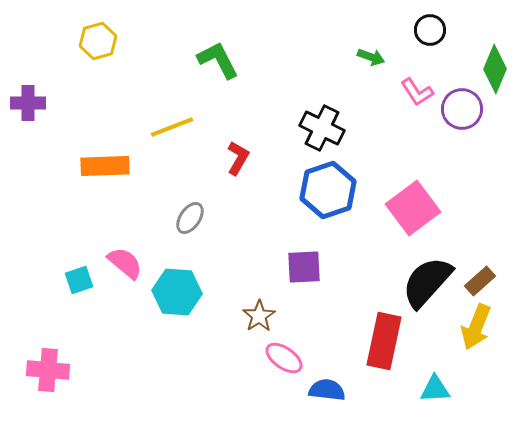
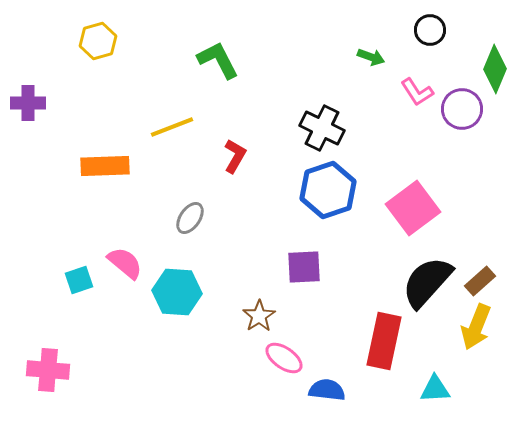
red L-shape: moved 3 px left, 2 px up
